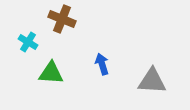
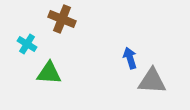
cyan cross: moved 1 px left, 2 px down
blue arrow: moved 28 px right, 6 px up
green triangle: moved 2 px left
